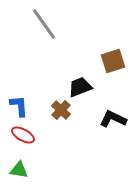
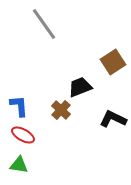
brown square: moved 1 px down; rotated 15 degrees counterclockwise
green triangle: moved 5 px up
